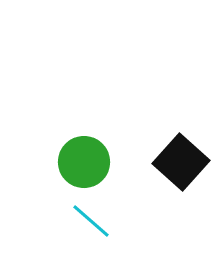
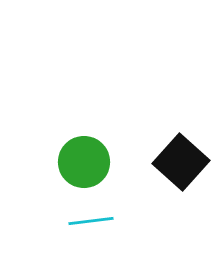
cyan line: rotated 48 degrees counterclockwise
